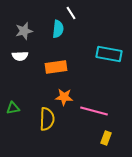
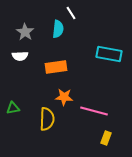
gray star: moved 1 px right, 1 px down; rotated 24 degrees counterclockwise
